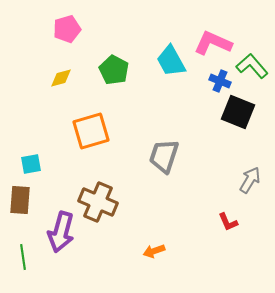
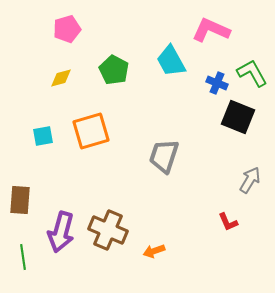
pink L-shape: moved 2 px left, 13 px up
green L-shape: moved 7 px down; rotated 12 degrees clockwise
blue cross: moved 3 px left, 2 px down
black square: moved 5 px down
cyan square: moved 12 px right, 28 px up
brown cross: moved 10 px right, 28 px down
